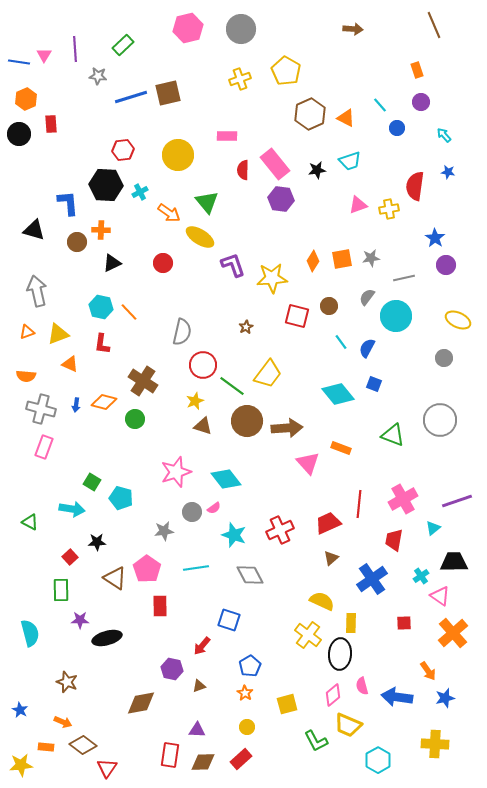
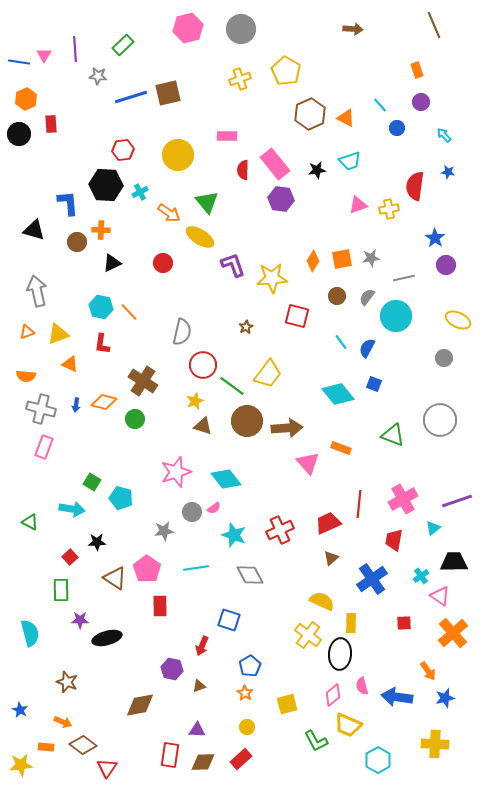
brown circle at (329, 306): moved 8 px right, 10 px up
red arrow at (202, 646): rotated 18 degrees counterclockwise
brown diamond at (141, 703): moved 1 px left, 2 px down
